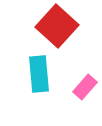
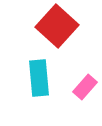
cyan rectangle: moved 4 px down
